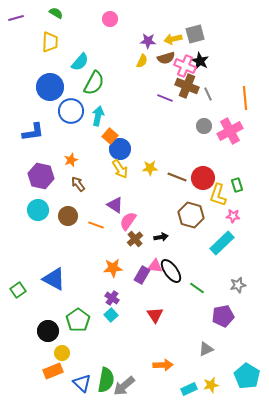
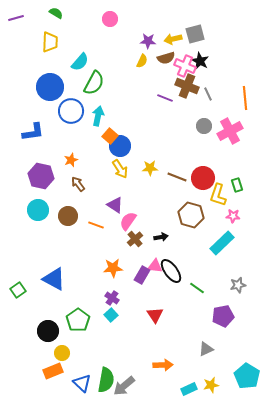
blue circle at (120, 149): moved 3 px up
